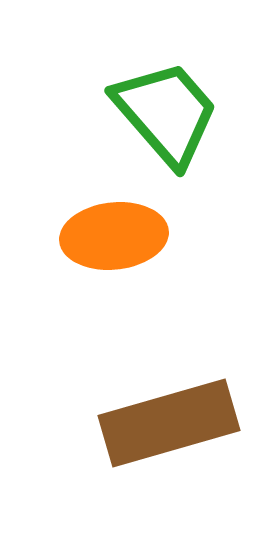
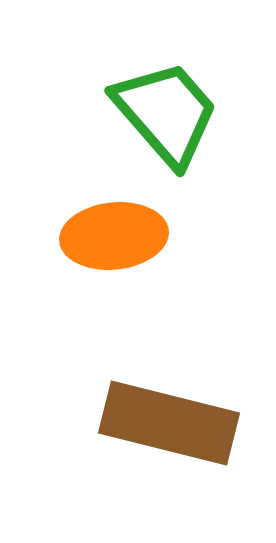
brown rectangle: rotated 30 degrees clockwise
